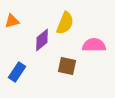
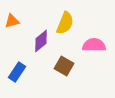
purple diamond: moved 1 px left, 1 px down
brown square: moved 3 px left; rotated 18 degrees clockwise
